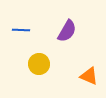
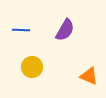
purple semicircle: moved 2 px left, 1 px up
yellow circle: moved 7 px left, 3 px down
